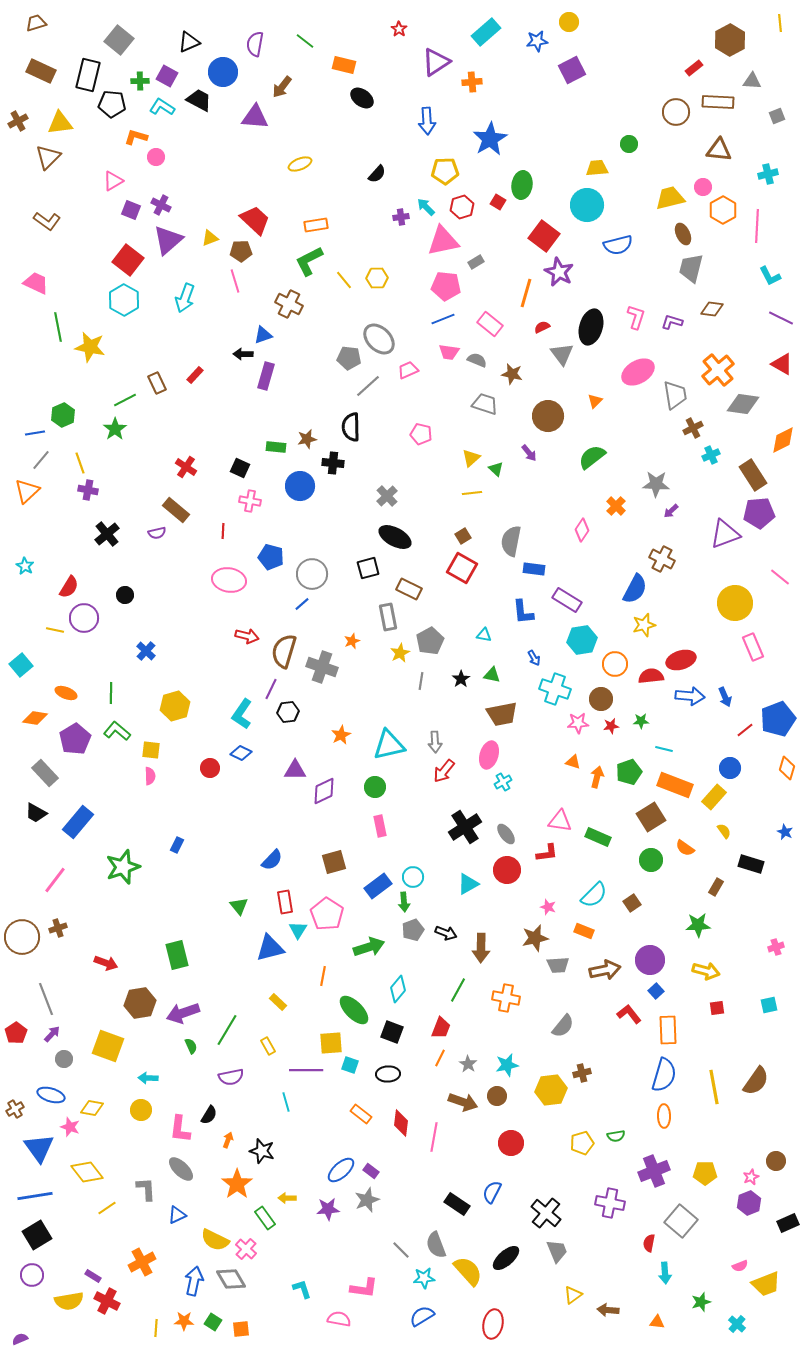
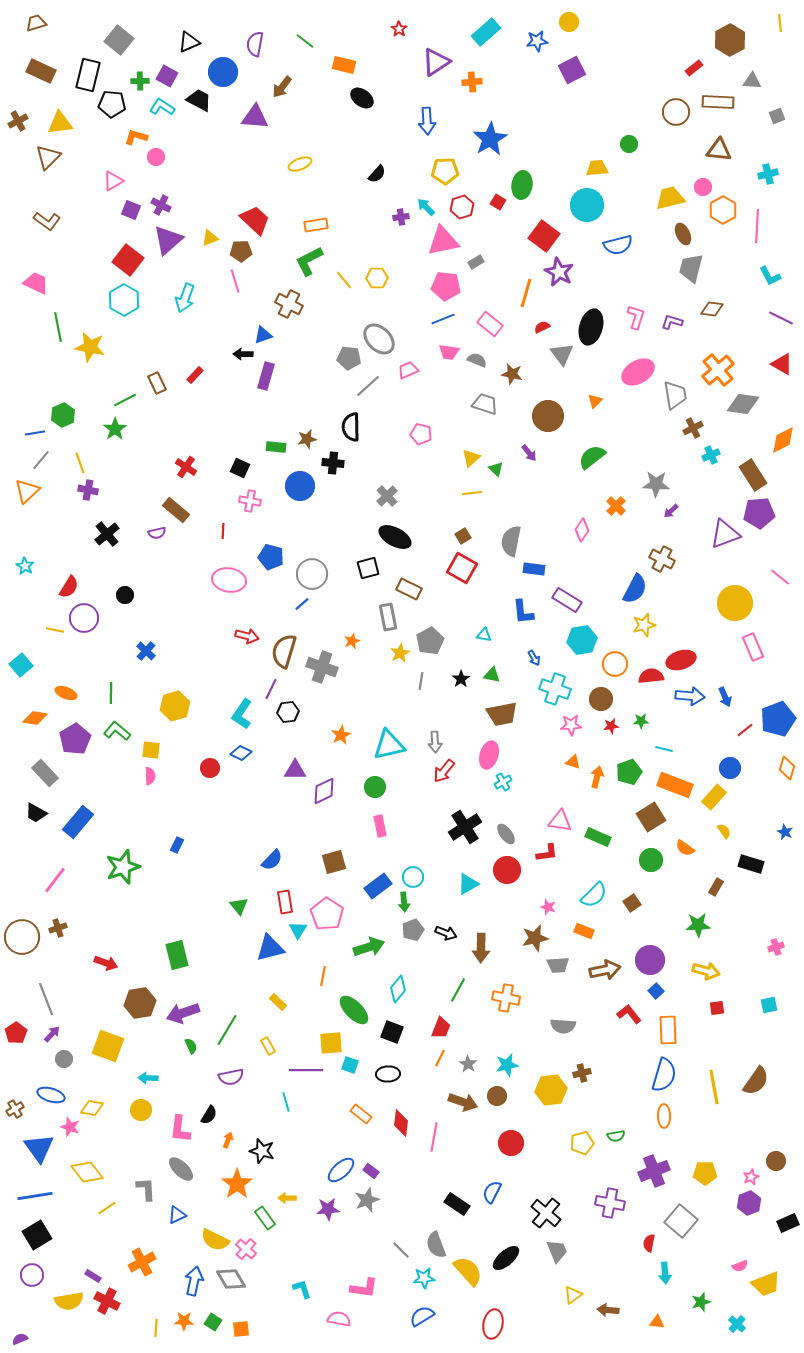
pink star at (578, 723): moved 7 px left, 2 px down
gray semicircle at (563, 1026): rotated 55 degrees clockwise
